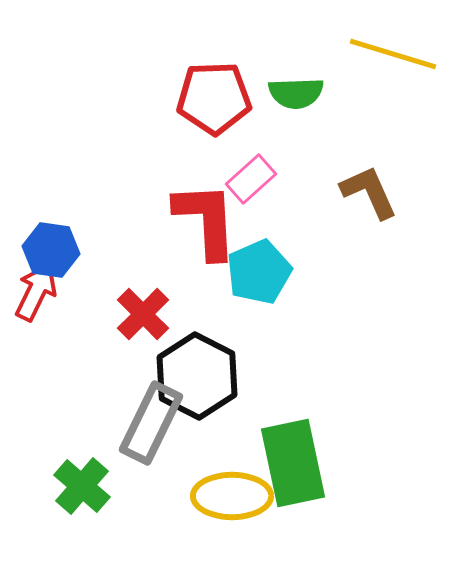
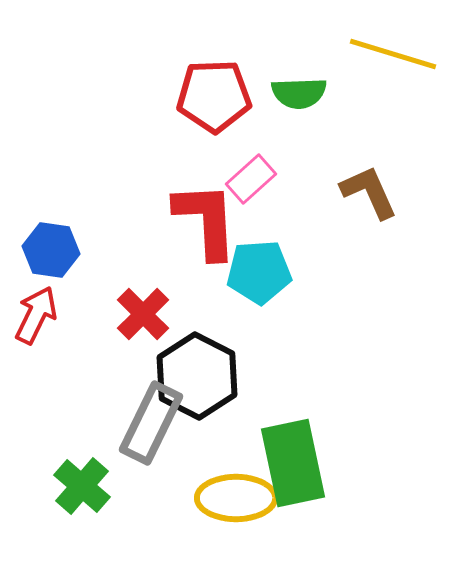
green semicircle: moved 3 px right
red pentagon: moved 2 px up
cyan pentagon: rotated 20 degrees clockwise
red arrow: moved 23 px down
yellow ellipse: moved 4 px right, 2 px down
